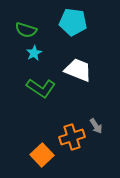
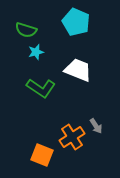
cyan pentagon: moved 3 px right; rotated 16 degrees clockwise
cyan star: moved 2 px right, 1 px up; rotated 14 degrees clockwise
orange cross: rotated 15 degrees counterclockwise
orange square: rotated 25 degrees counterclockwise
